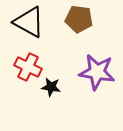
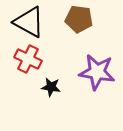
red cross: moved 8 px up
